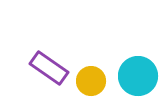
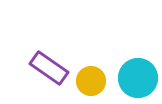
cyan circle: moved 2 px down
